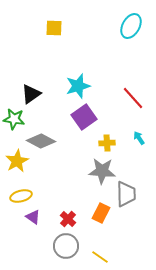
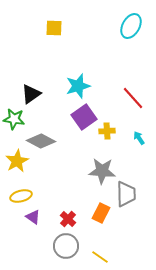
yellow cross: moved 12 px up
